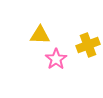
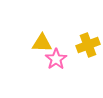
yellow triangle: moved 2 px right, 8 px down
